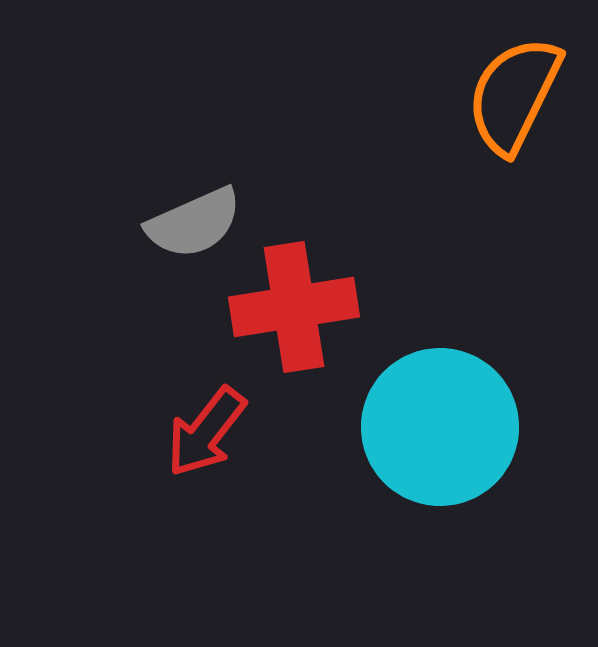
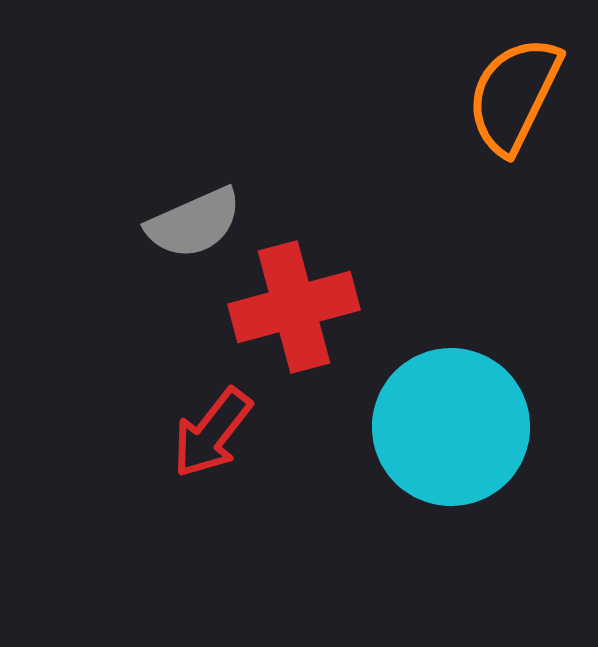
red cross: rotated 6 degrees counterclockwise
cyan circle: moved 11 px right
red arrow: moved 6 px right, 1 px down
